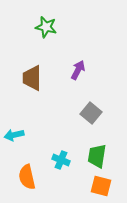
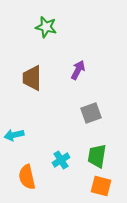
gray square: rotated 30 degrees clockwise
cyan cross: rotated 36 degrees clockwise
